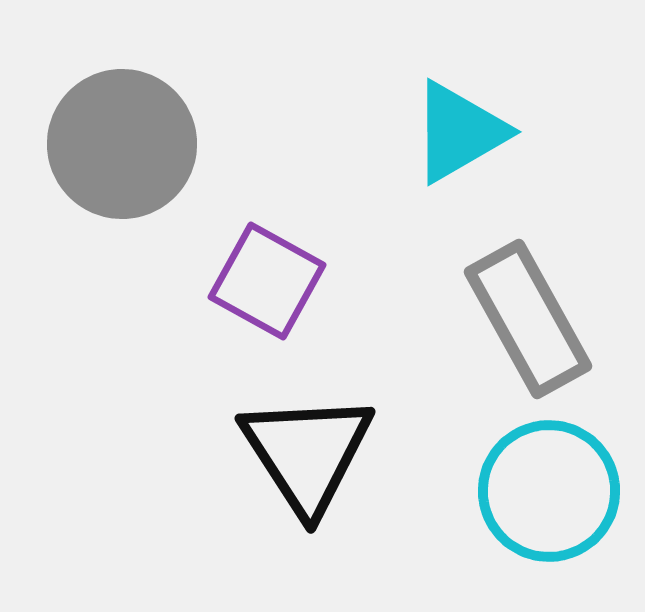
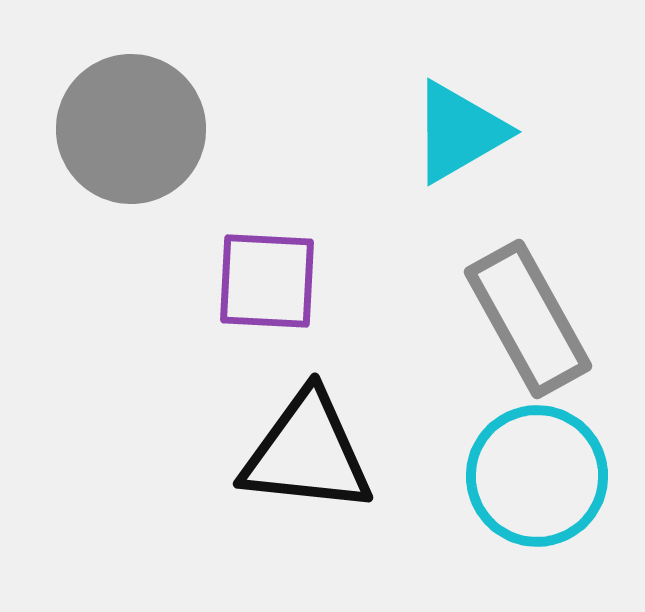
gray circle: moved 9 px right, 15 px up
purple square: rotated 26 degrees counterclockwise
black triangle: rotated 51 degrees counterclockwise
cyan circle: moved 12 px left, 15 px up
